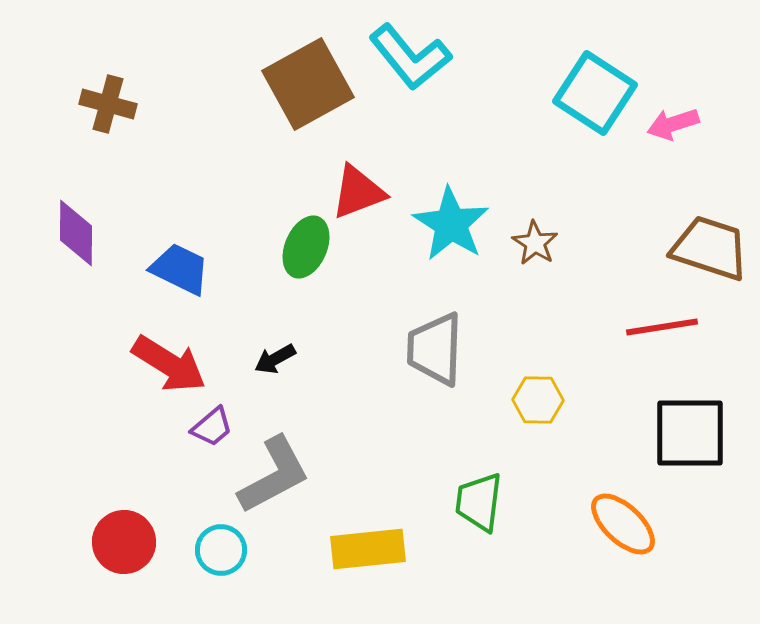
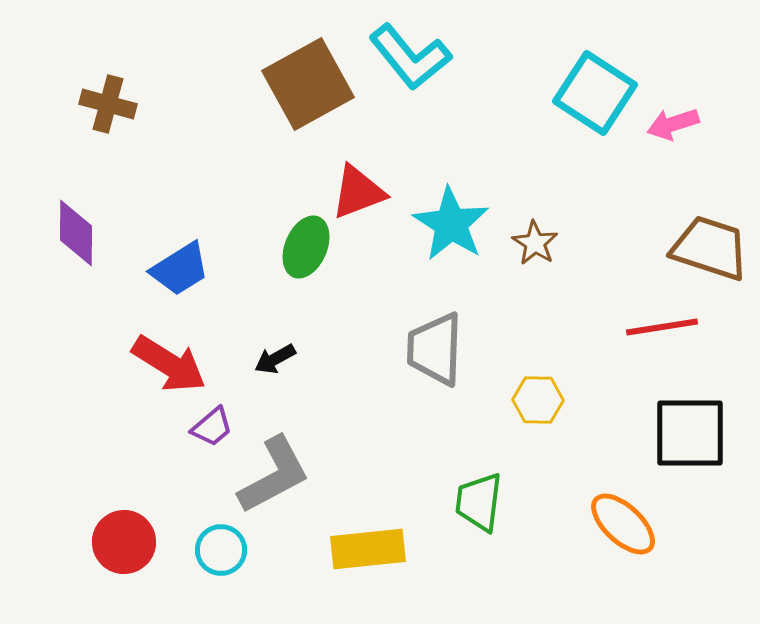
blue trapezoid: rotated 122 degrees clockwise
